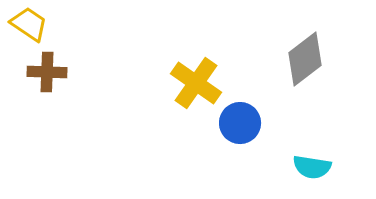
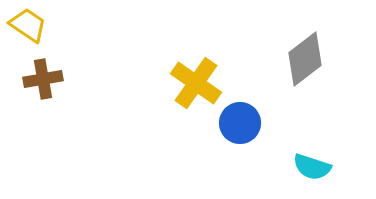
yellow trapezoid: moved 1 px left, 1 px down
brown cross: moved 4 px left, 7 px down; rotated 12 degrees counterclockwise
cyan semicircle: rotated 9 degrees clockwise
